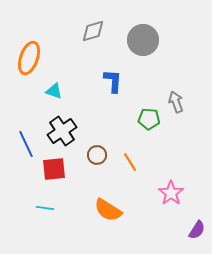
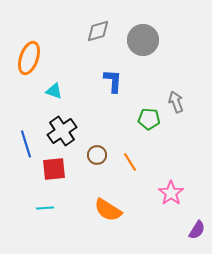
gray diamond: moved 5 px right
blue line: rotated 8 degrees clockwise
cyan line: rotated 12 degrees counterclockwise
